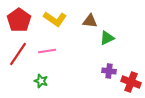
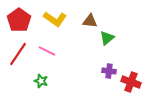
green triangle: rotated 14 degrees counterclockwise
pink line: rotated 36 degrees clockwise
